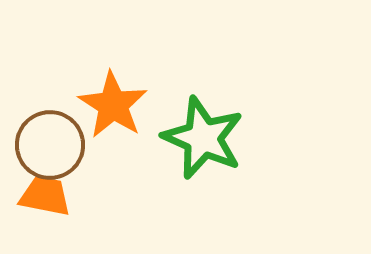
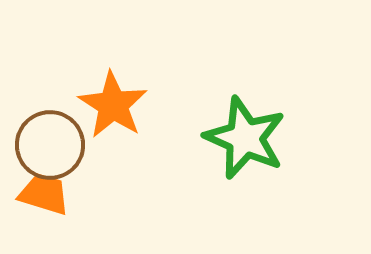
green star: moved 42 px right
orange trapezoid: moved 1 px left, 2 px up; rotated 6 degrees clockwise
